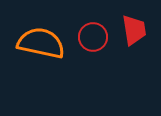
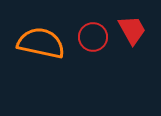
red trapezoid: moved 2 px left; rotated 20 degrees counterclockwise
